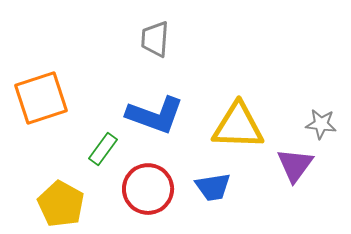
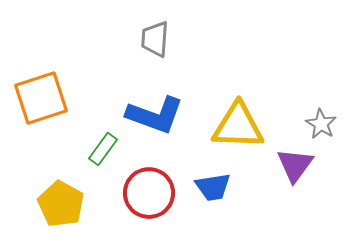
gray star: rotated 24 degrees clockwise
red circle: moved 1 px right, 4 px down
